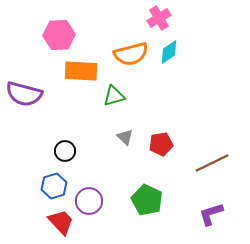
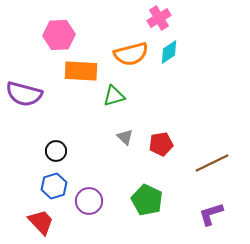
black circle: moved 9 px left
red trapezoid: moved 20 px left
